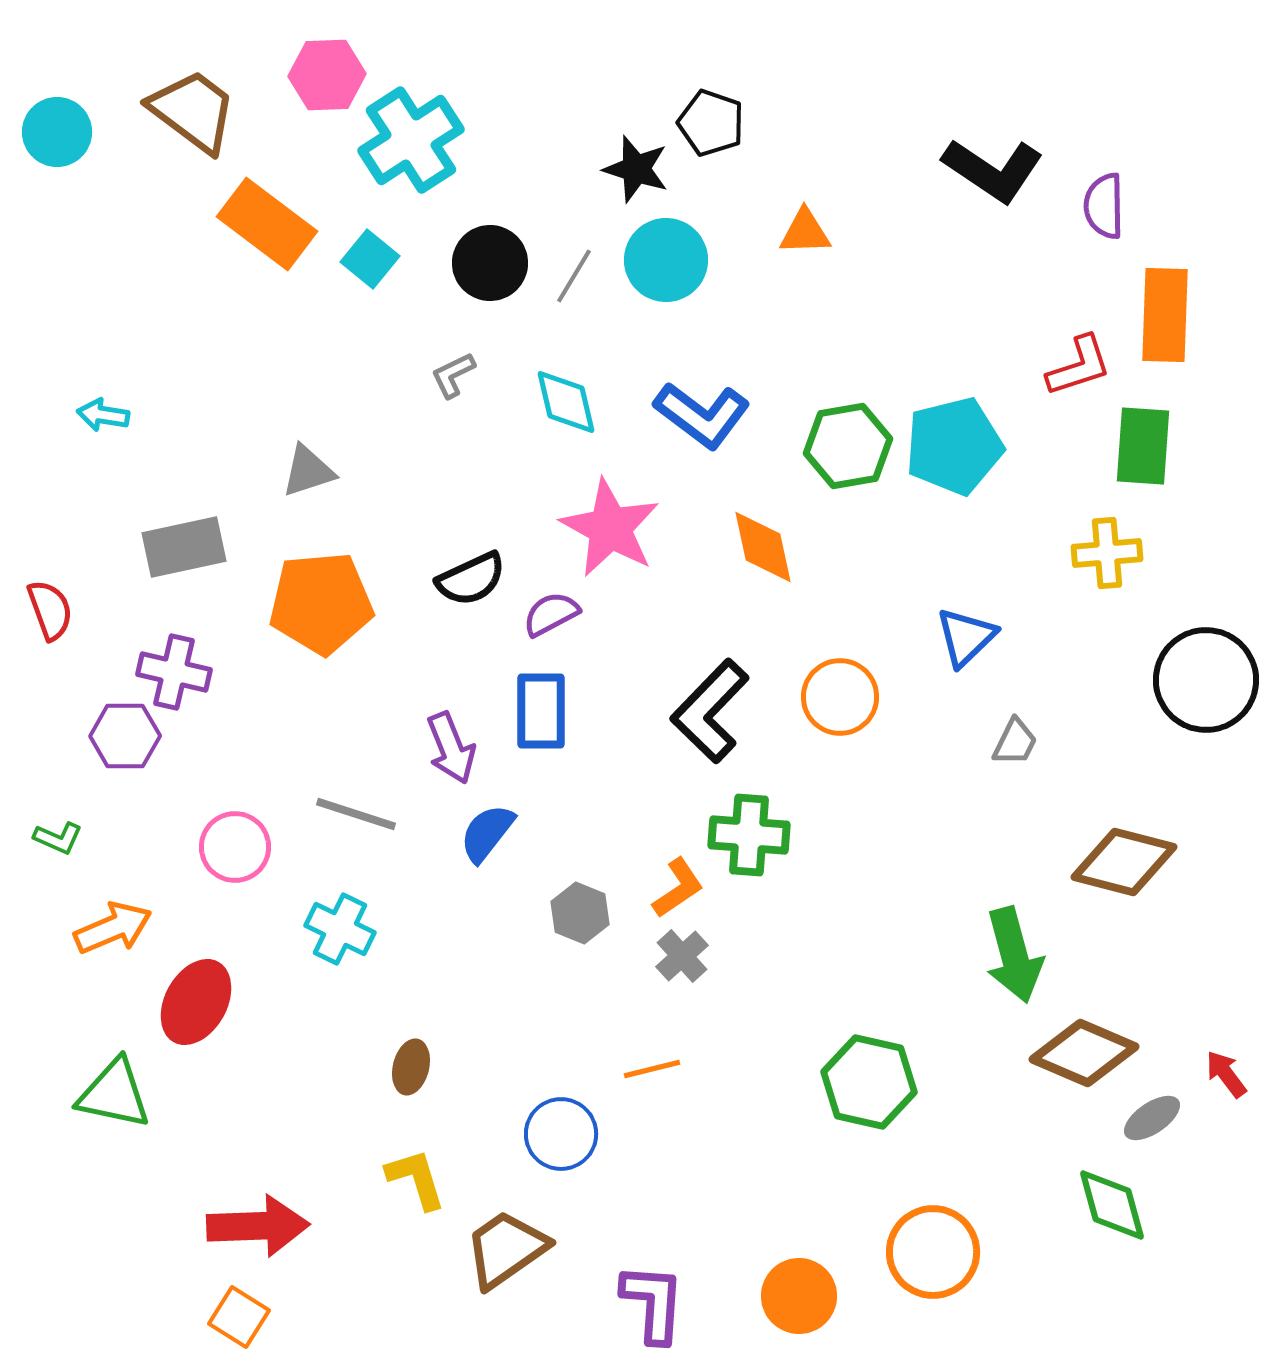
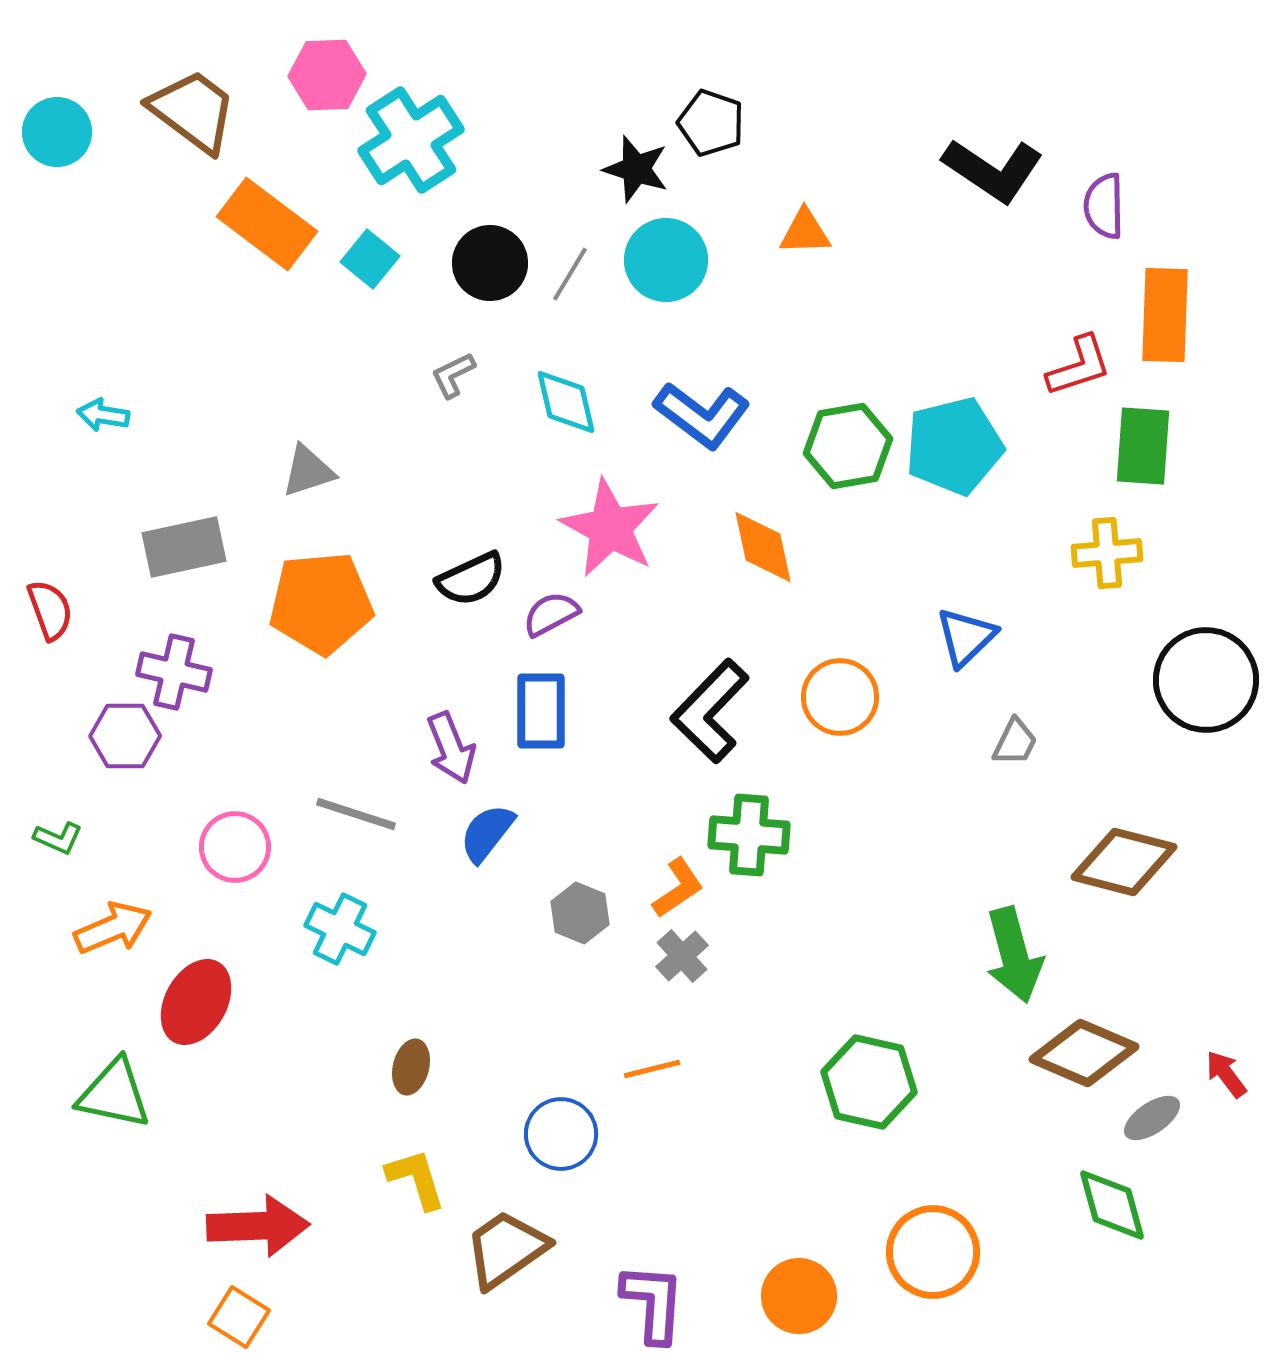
gray line at (574, 276): moved 4 px left, 2 px up
